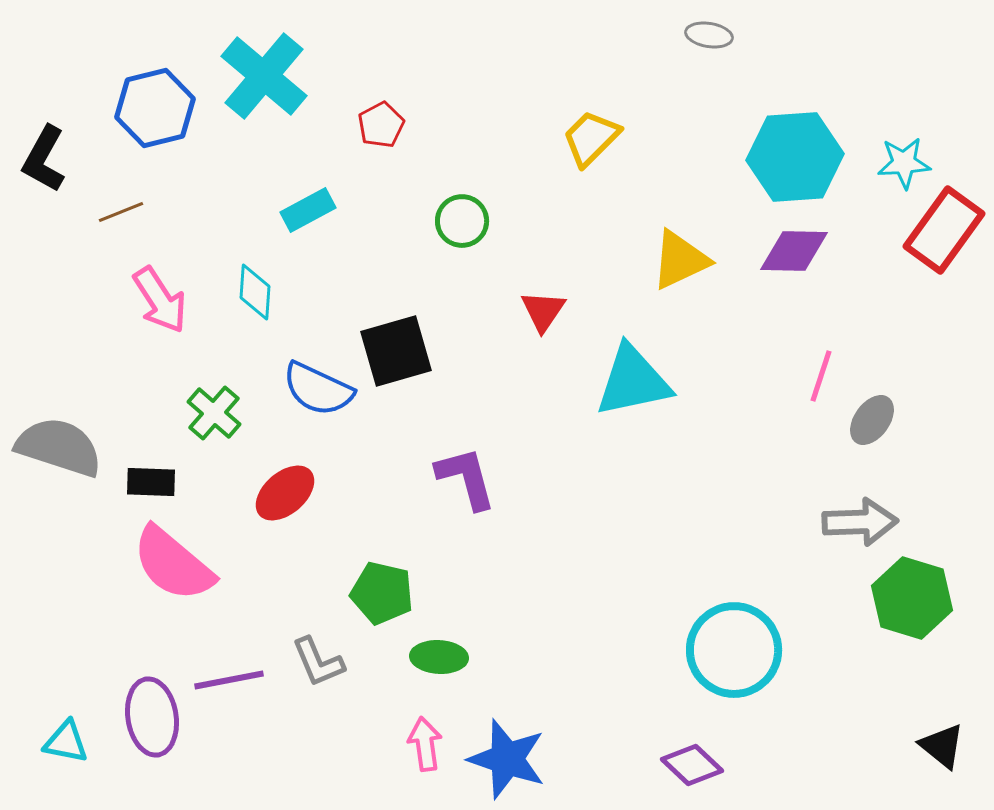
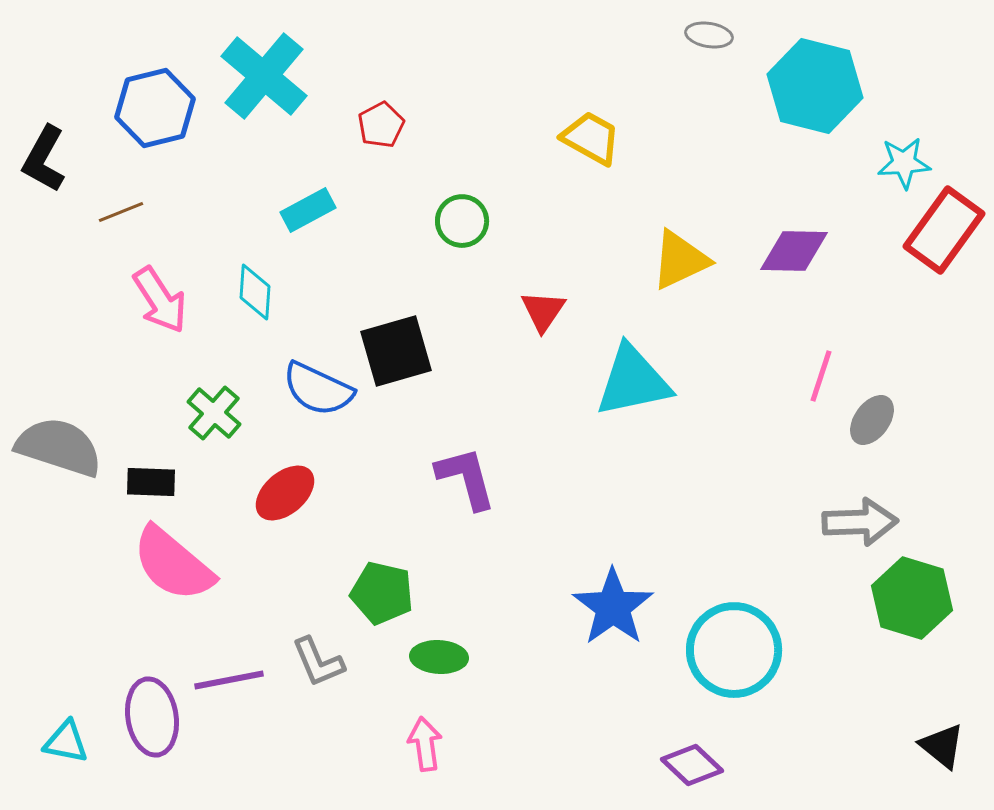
yellow trapezoid at (591, 138): rotated 74 degrees clockwise
cyan hexagon at (795, 157): moved 20 px right, 71 px up; rotated 18 degrees clockwise
blue star at (507, 759): moved 106 px right, 152 px up; rotated 18 degrees clockwise
